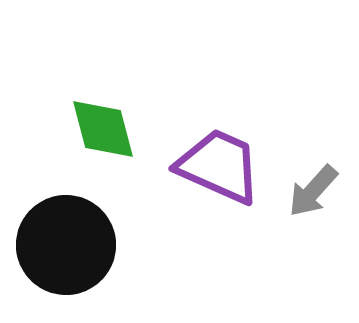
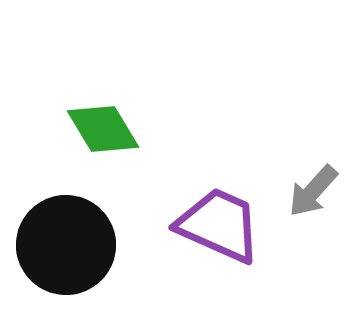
green diamond: rotated 16 degrees counterclockwise
purple trapezoid: moved 59 px down
